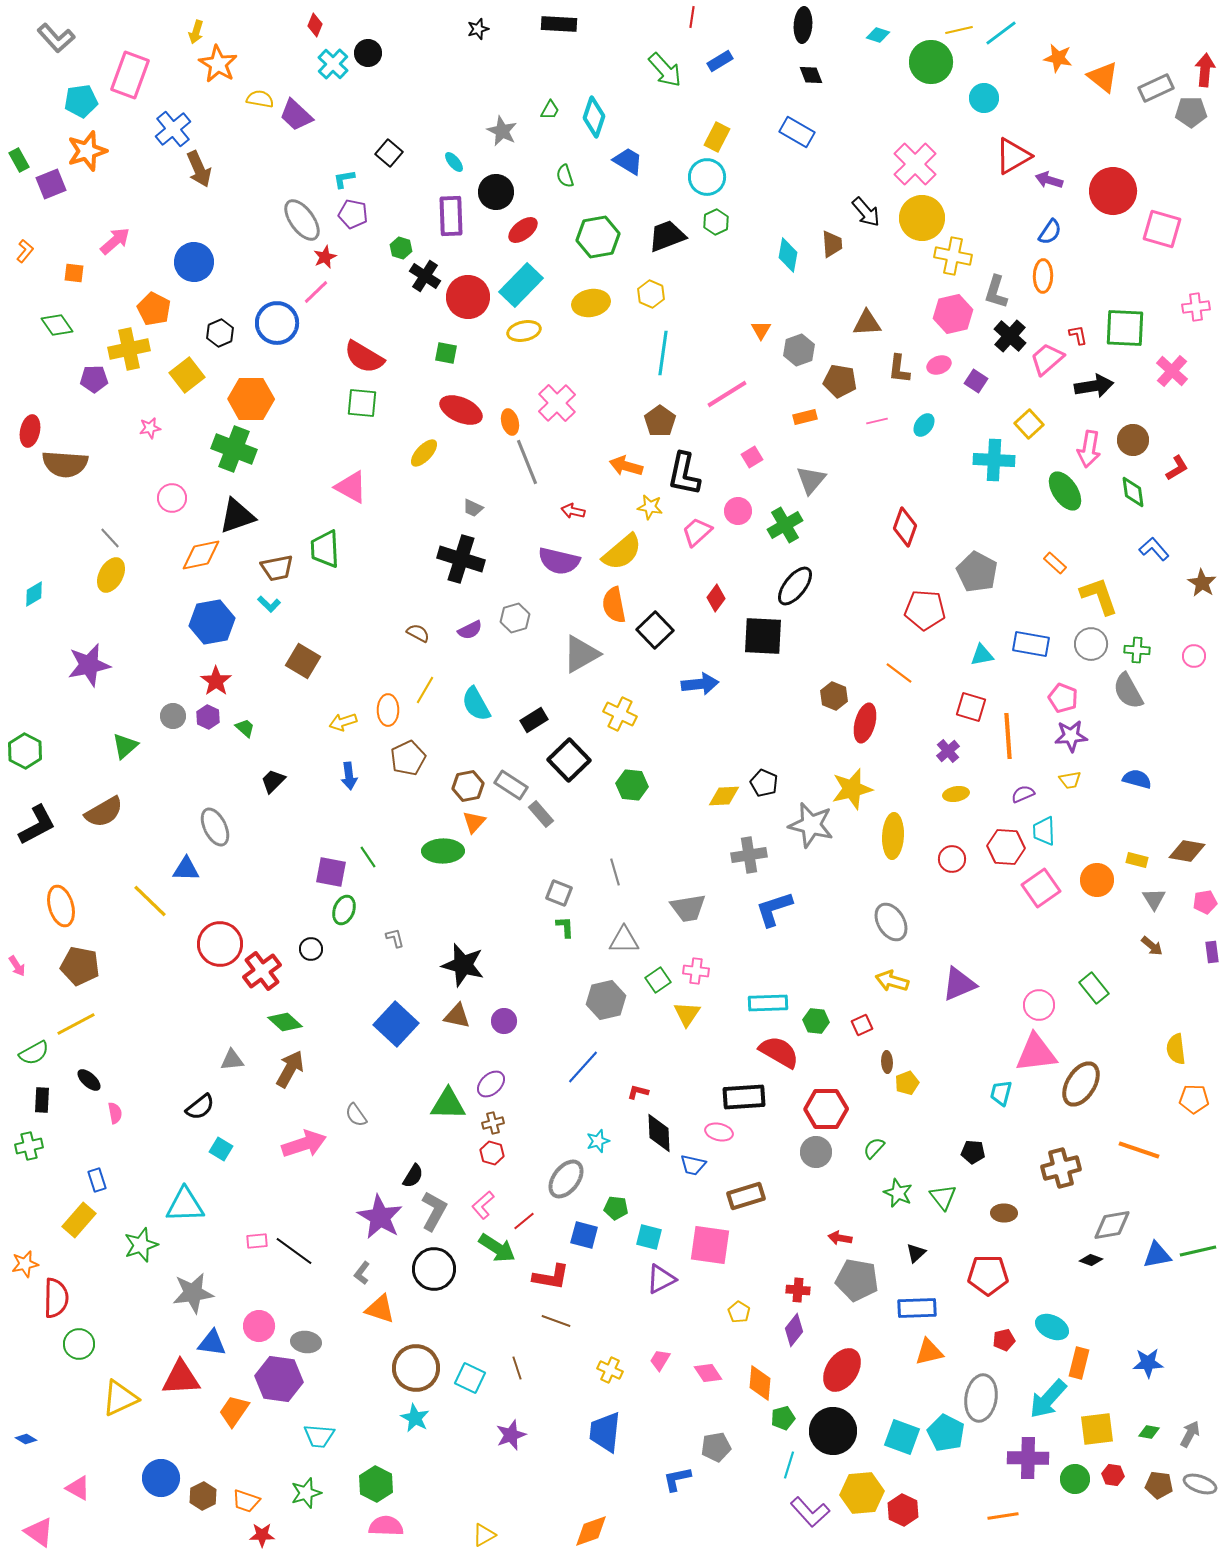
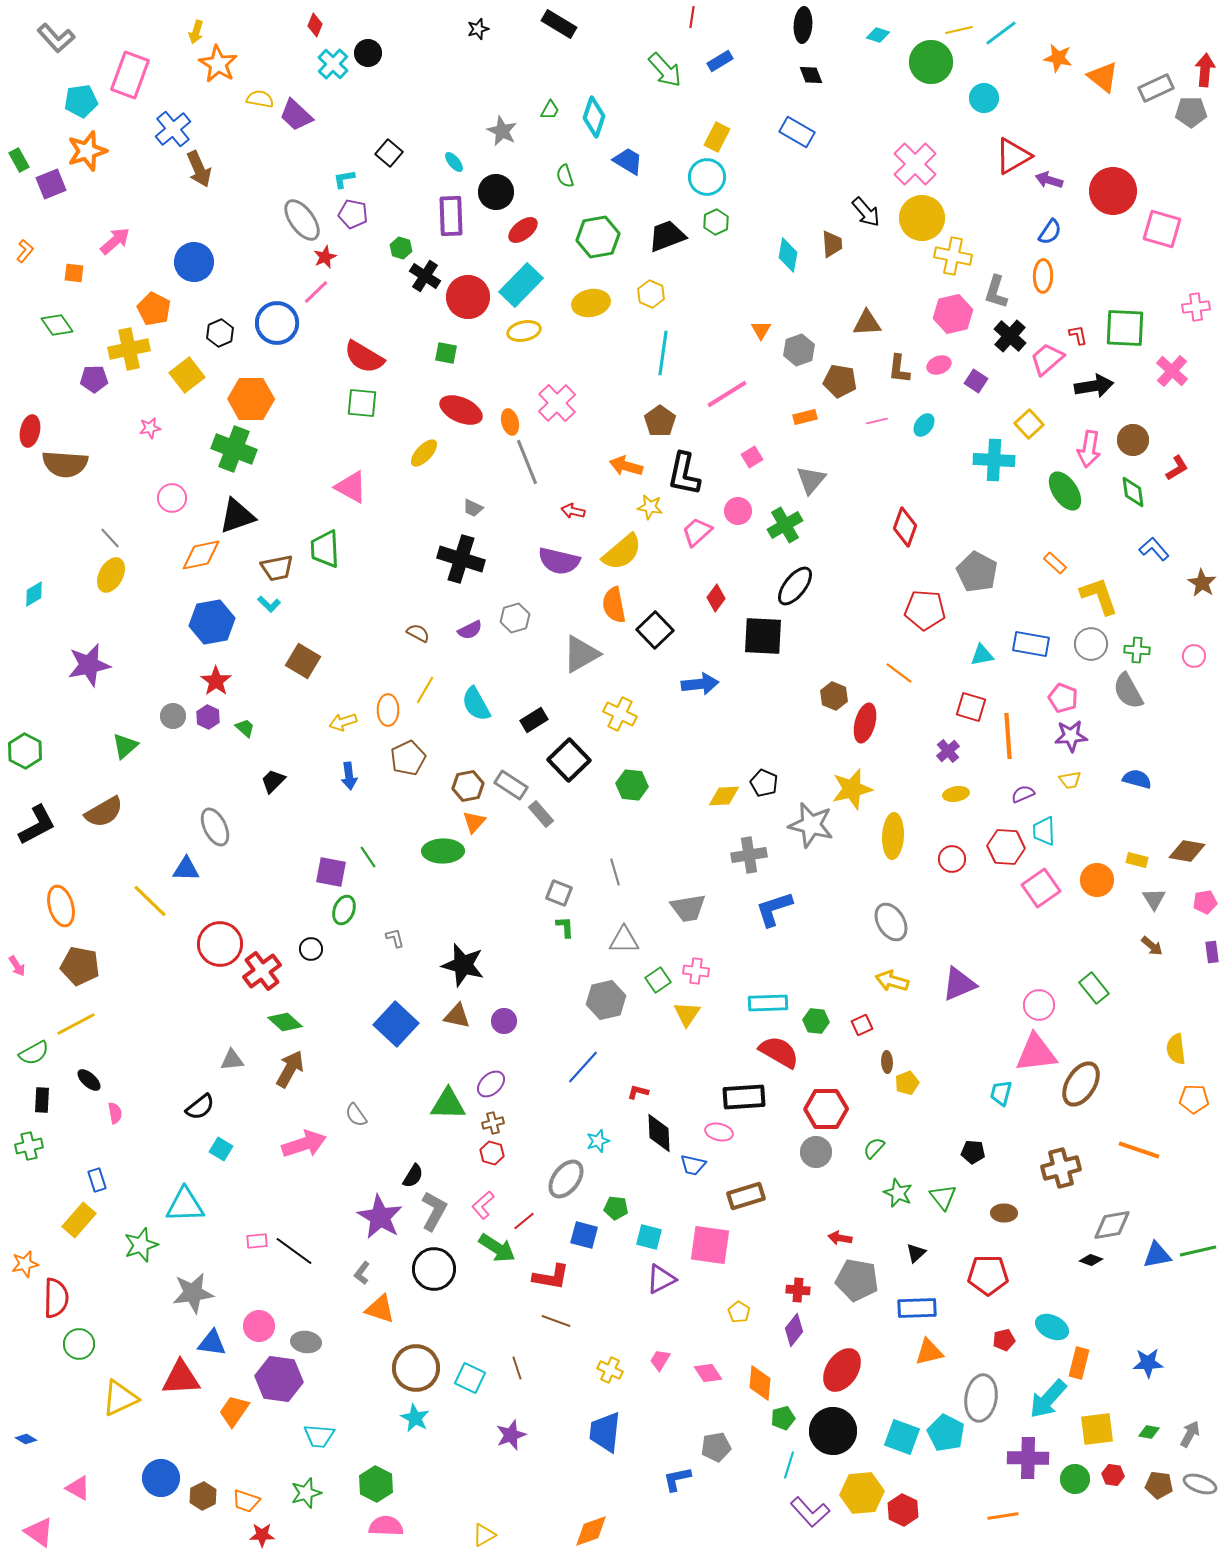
black rectangle at (559, 24): rotated 28 degrees clockwise
